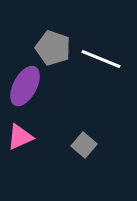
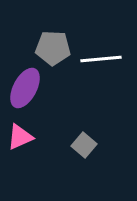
gray pentagon: rotated 16 degrees counterclockwise
white line: rotated 27 degrees counterclockwise
purple ellipse: moved 2 px down
